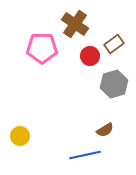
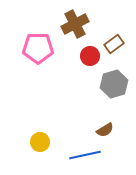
brown cross: rotated 28 degrees clockwise
pink pentagon: moved 4 px left
yellow circle: moved 20 px right, 6 px down
